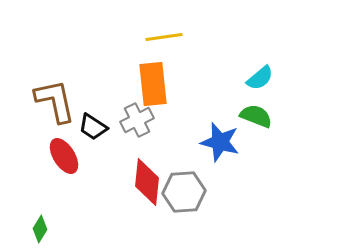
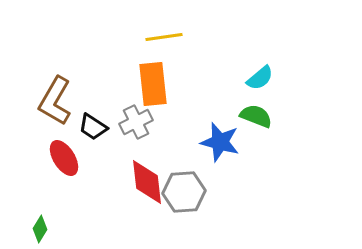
brown L-shape: rotated 138 degrees counterclockwise
gray cross: moved 1 px left, 2 px down
red ellipse: moved 2 px down
red diamond: rotated 12 degrees counterclockwise
